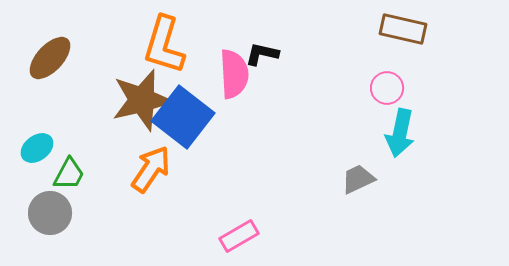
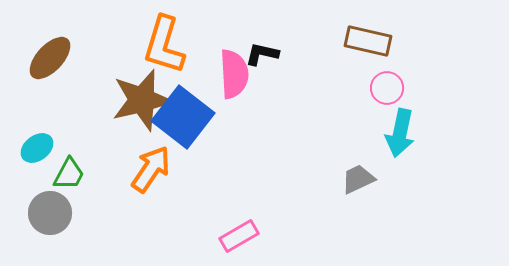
brown rectangle: moved 35 px left, 12 px down
